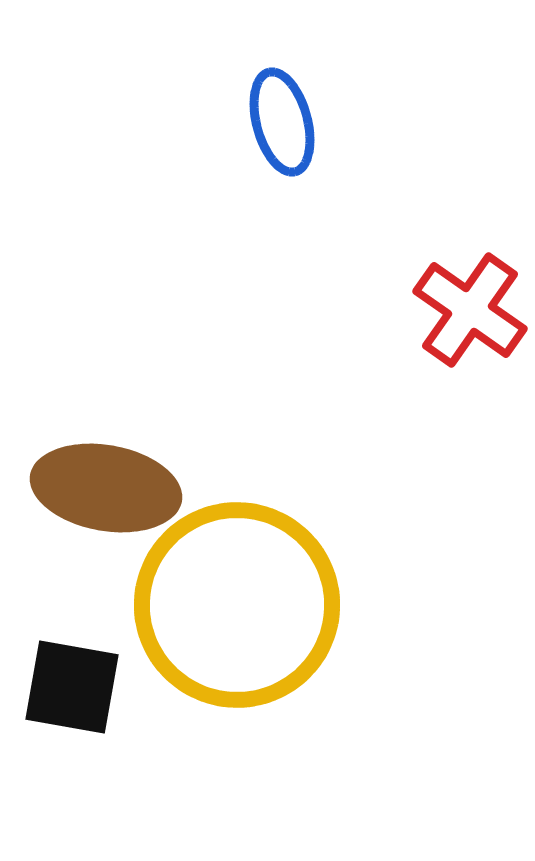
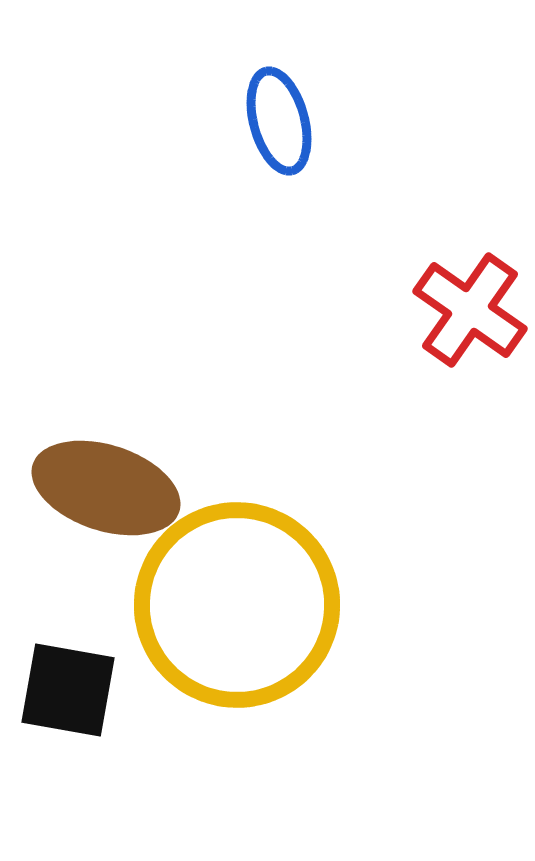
blue ellipse: moved 3 px left, 1 px up
brown ellipse: rotated 8 degrees clockwise
black square: moved 4 px left, 3 px down
